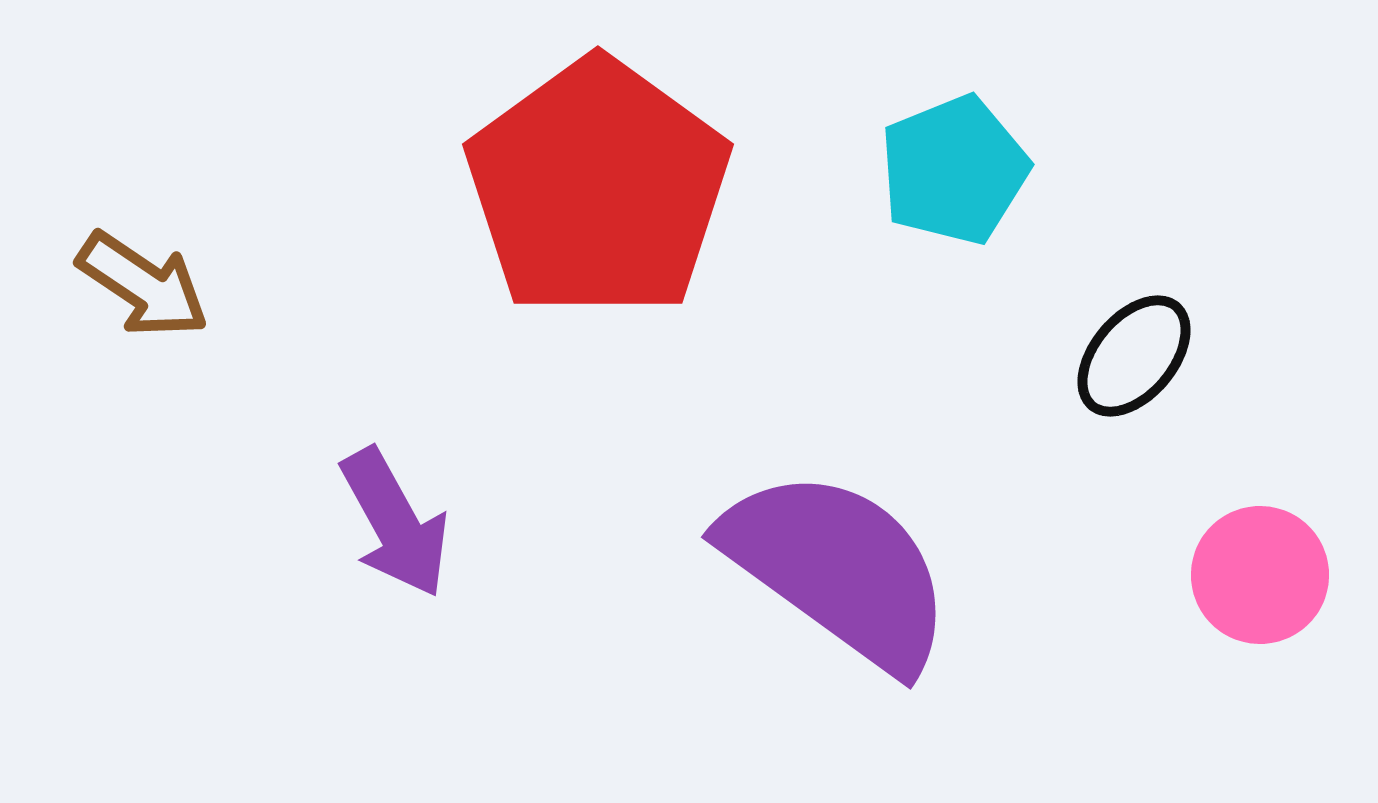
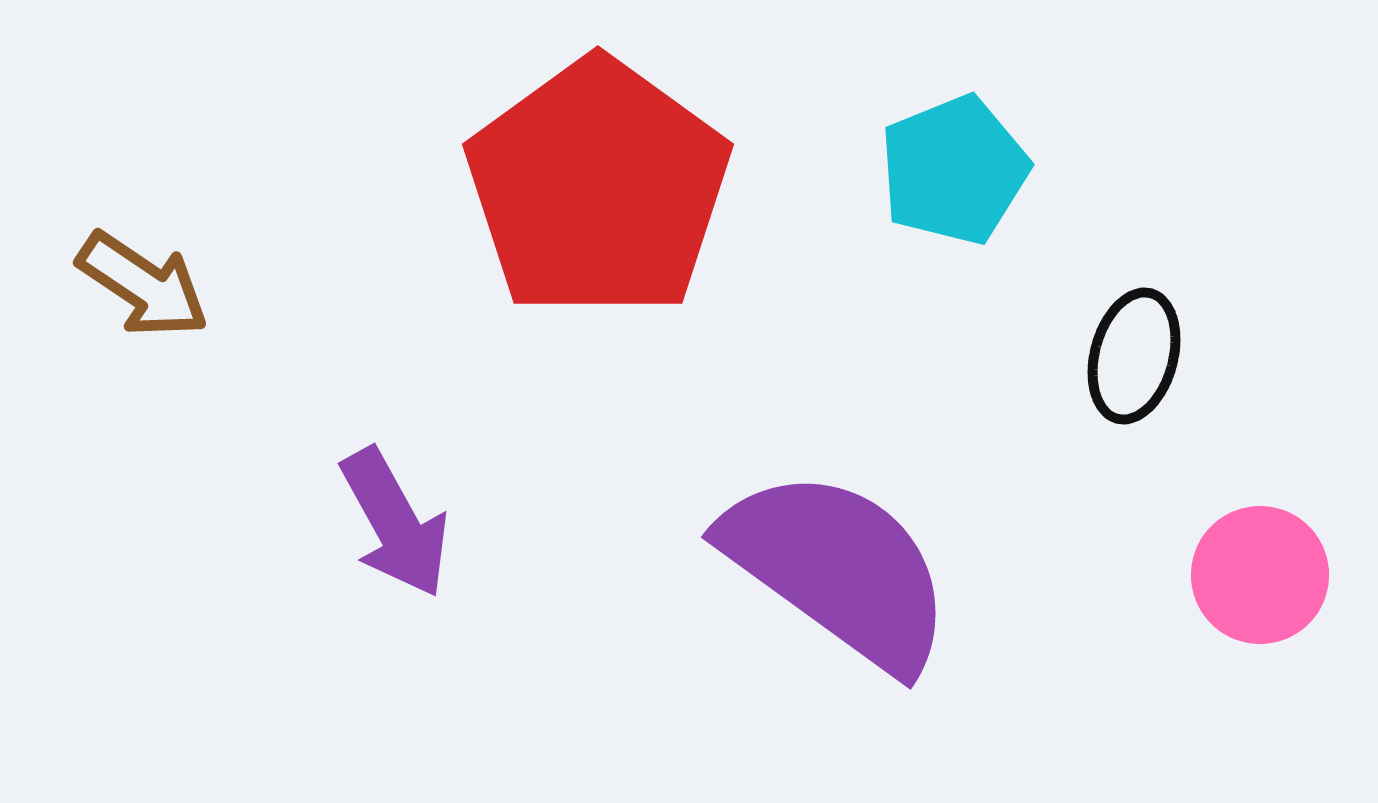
black ellipse: rotated 25 degrees counterclockwise
